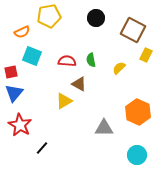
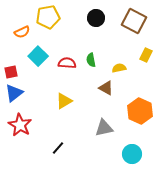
yellow pentagon: moved 1 px left, 1 px down
brown square: moved 1 px right, 9 px up
cyan square: moved 6 px right; rotated 24 degrees clockwise
red semicircle: moved 2 px down
yellow semicircle: rotated 32 degrees clockwise
brown triangle: moved 27 px right, 4 px down
blue triangle: rotated 12 degrees clockwise
orange hexagon: moved 2 px right, 1 px up
gray triangle: rotated 12 degrees counterclockwise
black line: moved 16 px right
cyan circle: moved 5 px left, 1 px up
